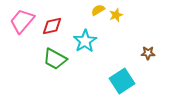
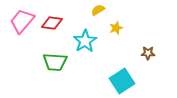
yellow star: moved 13 px down
red diamond: moved 3 px up; rotated 20 degrees clockwise
green trapezoid: moved 3 px down; rotated 25 degrees counterclockwise
